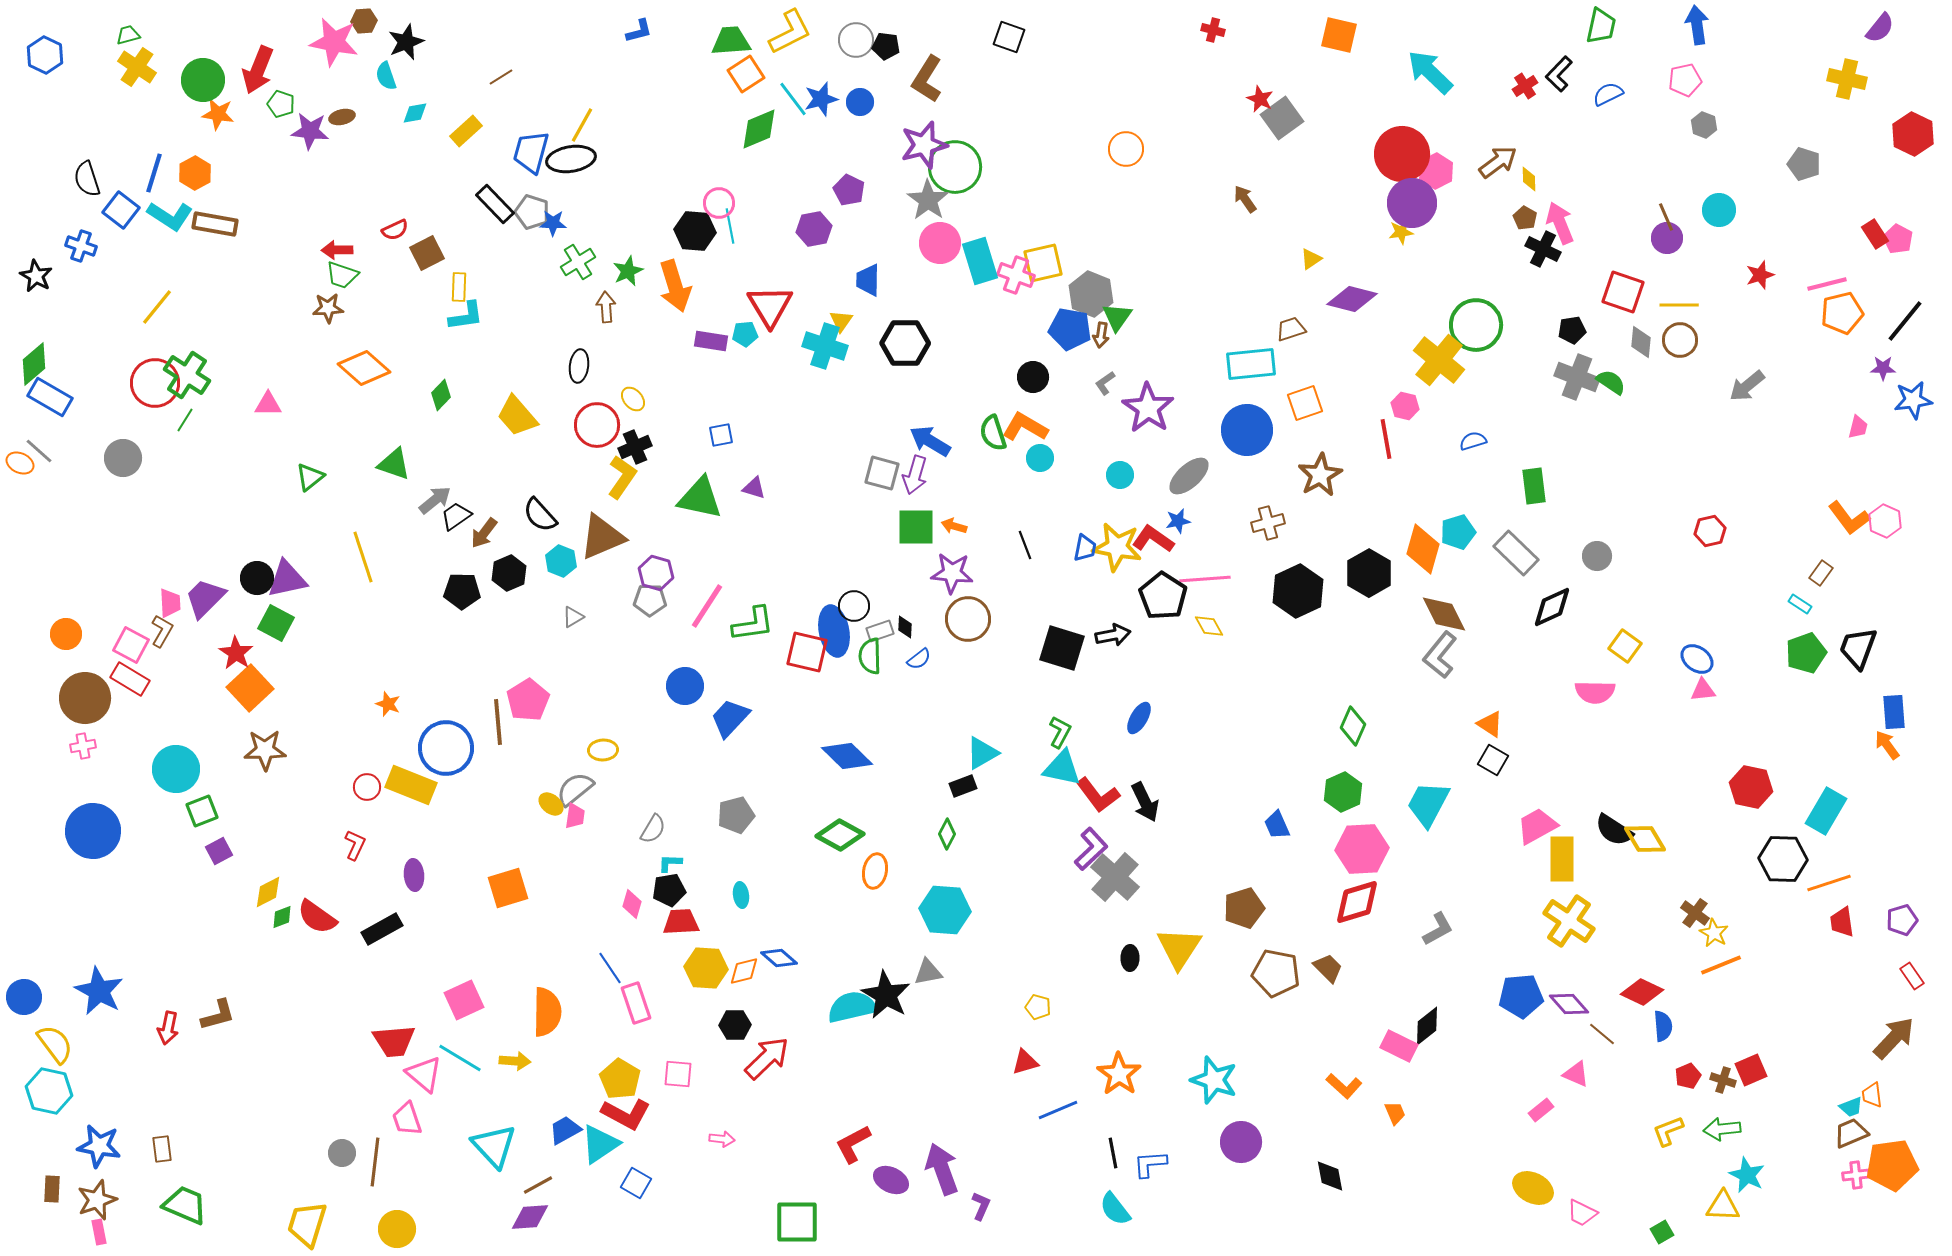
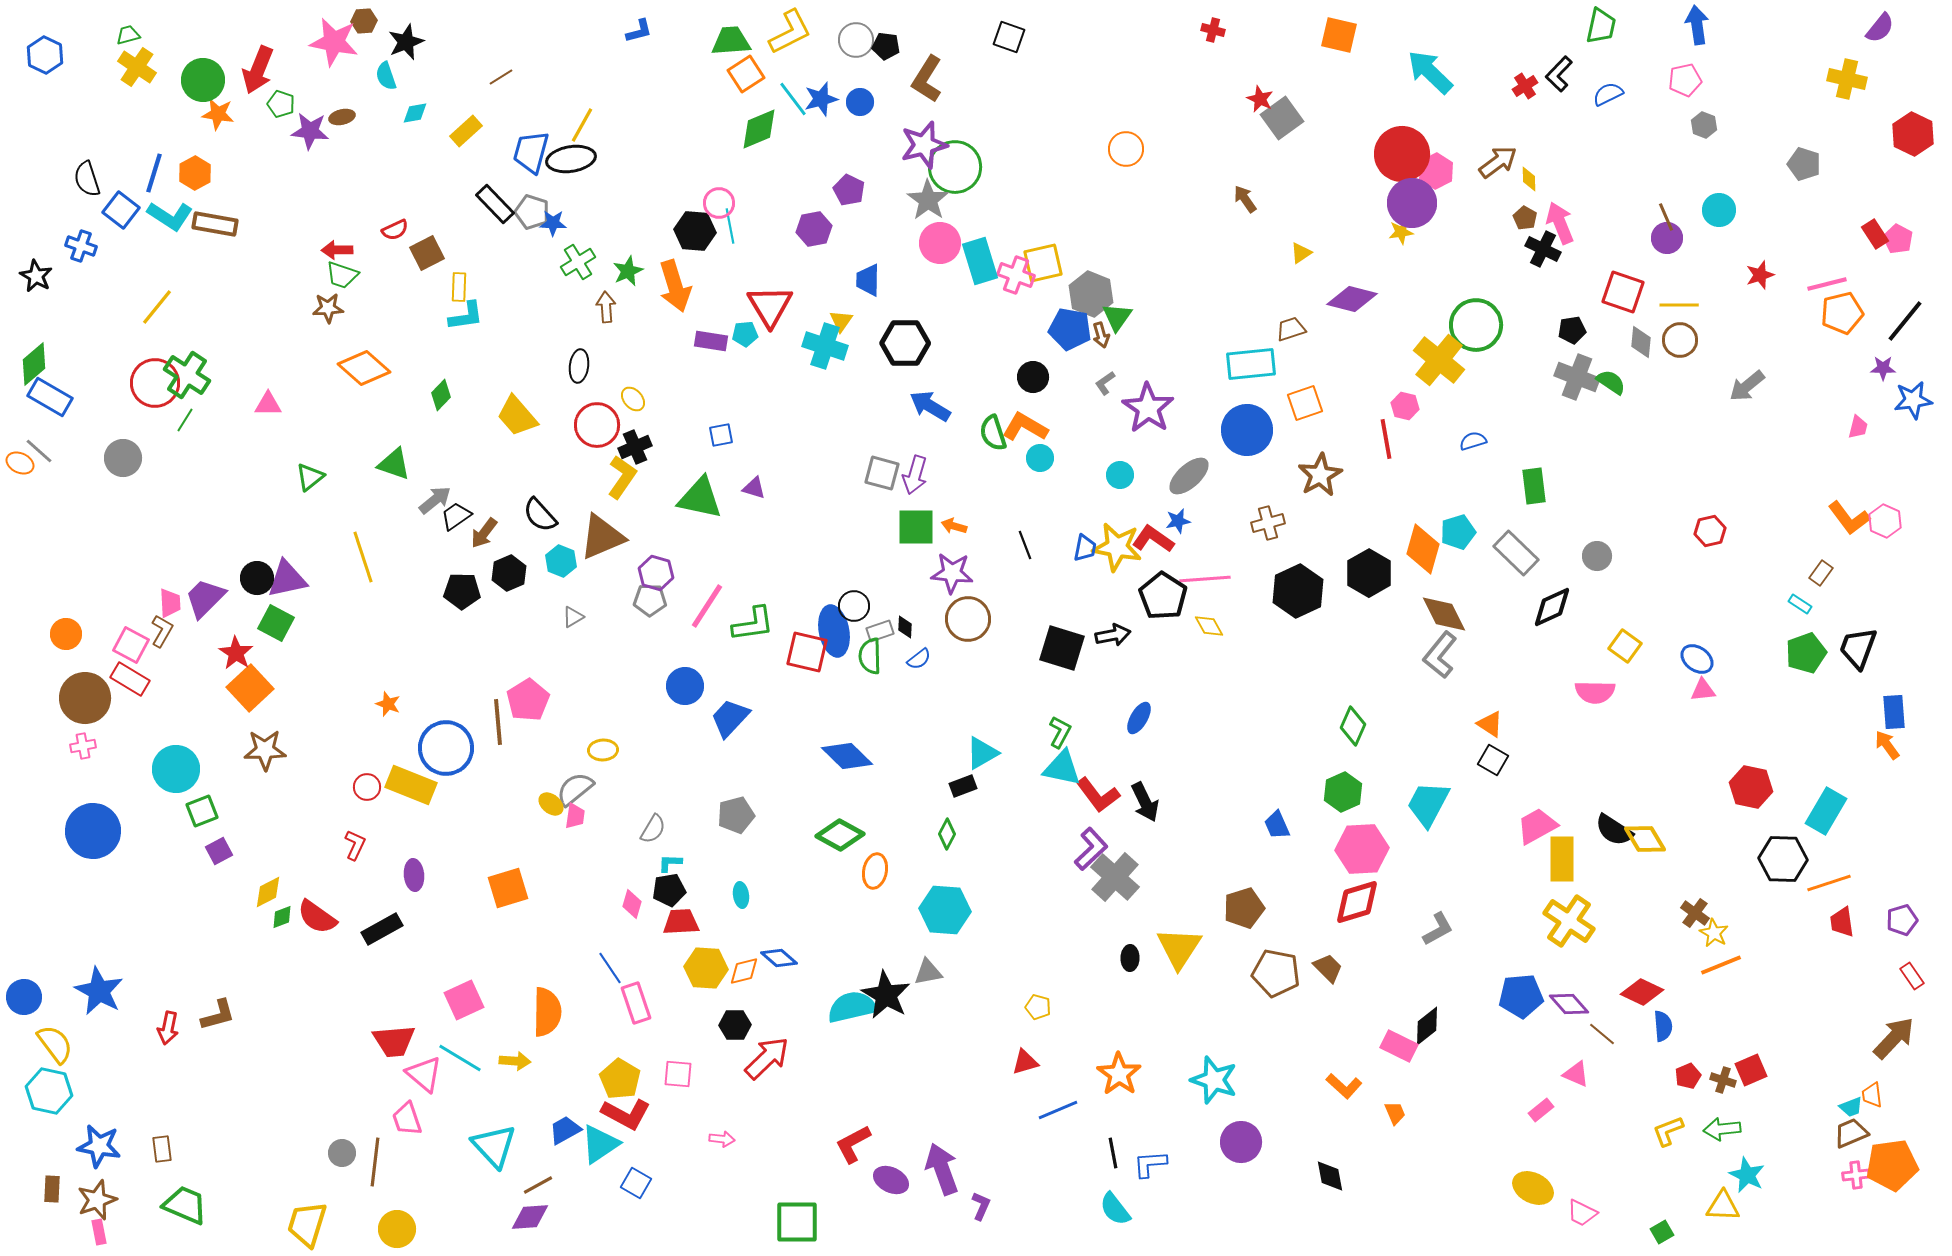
yellow triangle at (1311, 259): moved 10 px left, 6 px up
brown arrow at (1101, 335): rotated 25 degrees counterclockwise
blue arrow at (930, 441): moved 35 px up
